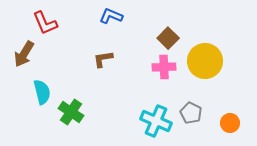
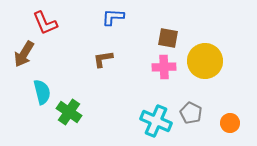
blue L-shape: moved 2 px right, 1 px down; rotated 20 degrees counterclockwise
brown square: rotated 35 degrees counterclockwise
green cross: moved 2 px left
